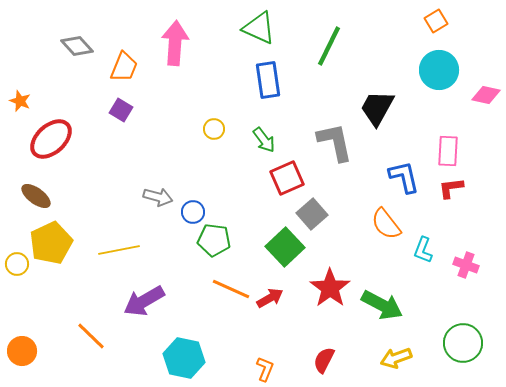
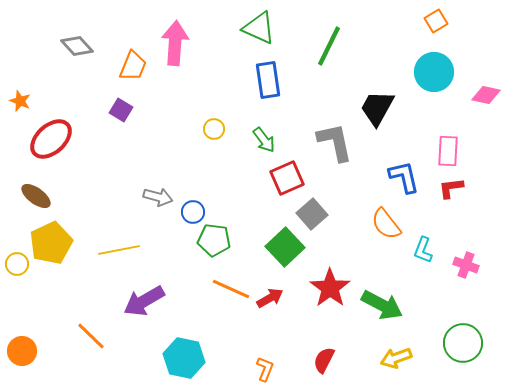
orange trapezoid at (124, 67): moved 9 px right, 1 px up
cyan circle at (439, 70): moved 5 px left, 2 px down
